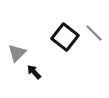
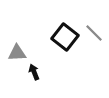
gray triangle: rotated 42 degrees clockwise
black arrow: rotated 21 degrees clockwise
